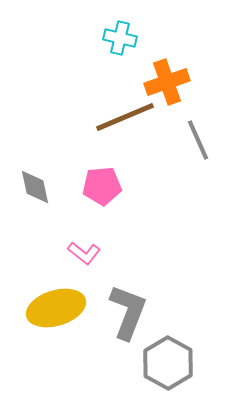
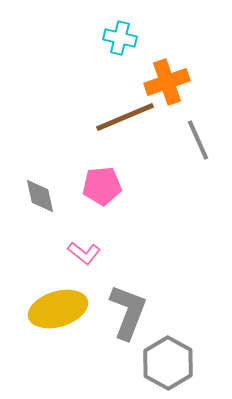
gray diamond: moved 5 px right, 9 px down
yellow ellipse: moved 2 px right, 1 px down
